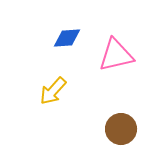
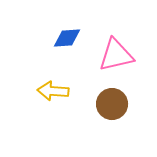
yellow arrow: rotated 52 degrees clockwise
brown circle: moved 9 px left, 25 px up
